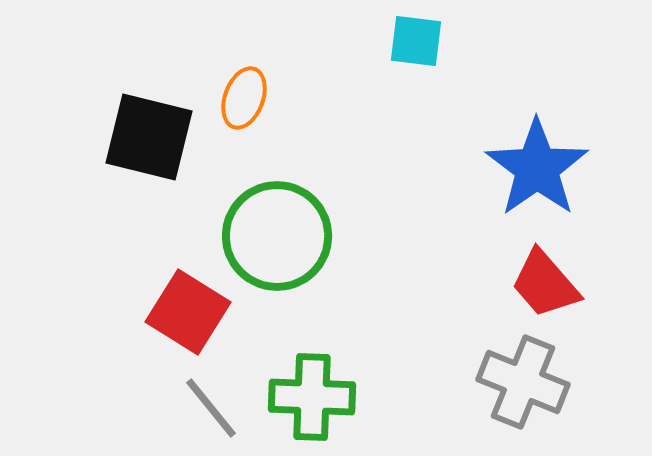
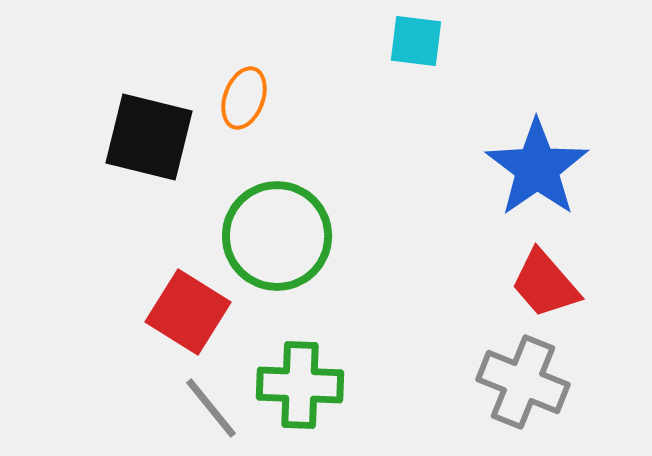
green cross: moved 12 px left, 12 px up
